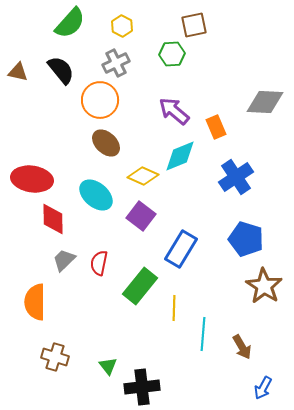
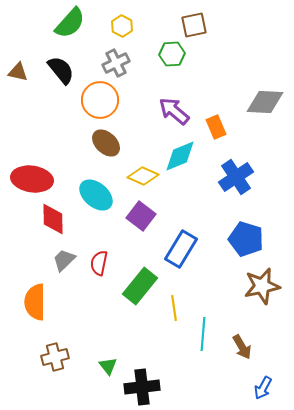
brown star: moved 2 px left; rotated 27 degrees clockwise
yellow line: rotated 10 degrees counterclockwise
brown cross: rotated 32 degrees counterclockwise
